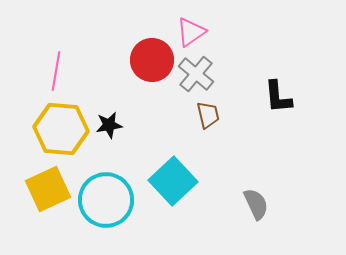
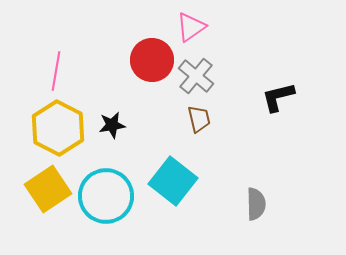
pink triangle: moved 5 px up
gray cross: moved 2 px down
black L-shape: rotated 81 degrees clockwise
brown trapezoid: moved 9 px left, 4 px down
black star: moved 3 px right
yellow hexagon: moved 3 px left, 1 px up; rotated 22 degrees clockwise
cyan square: rotated 9 degrees counterclockwise
yellow square: rotated 9 degrees counterclockwise
cyan circle: moved 4 px up
gray semicircle: rotated 24 degrees clockwise
